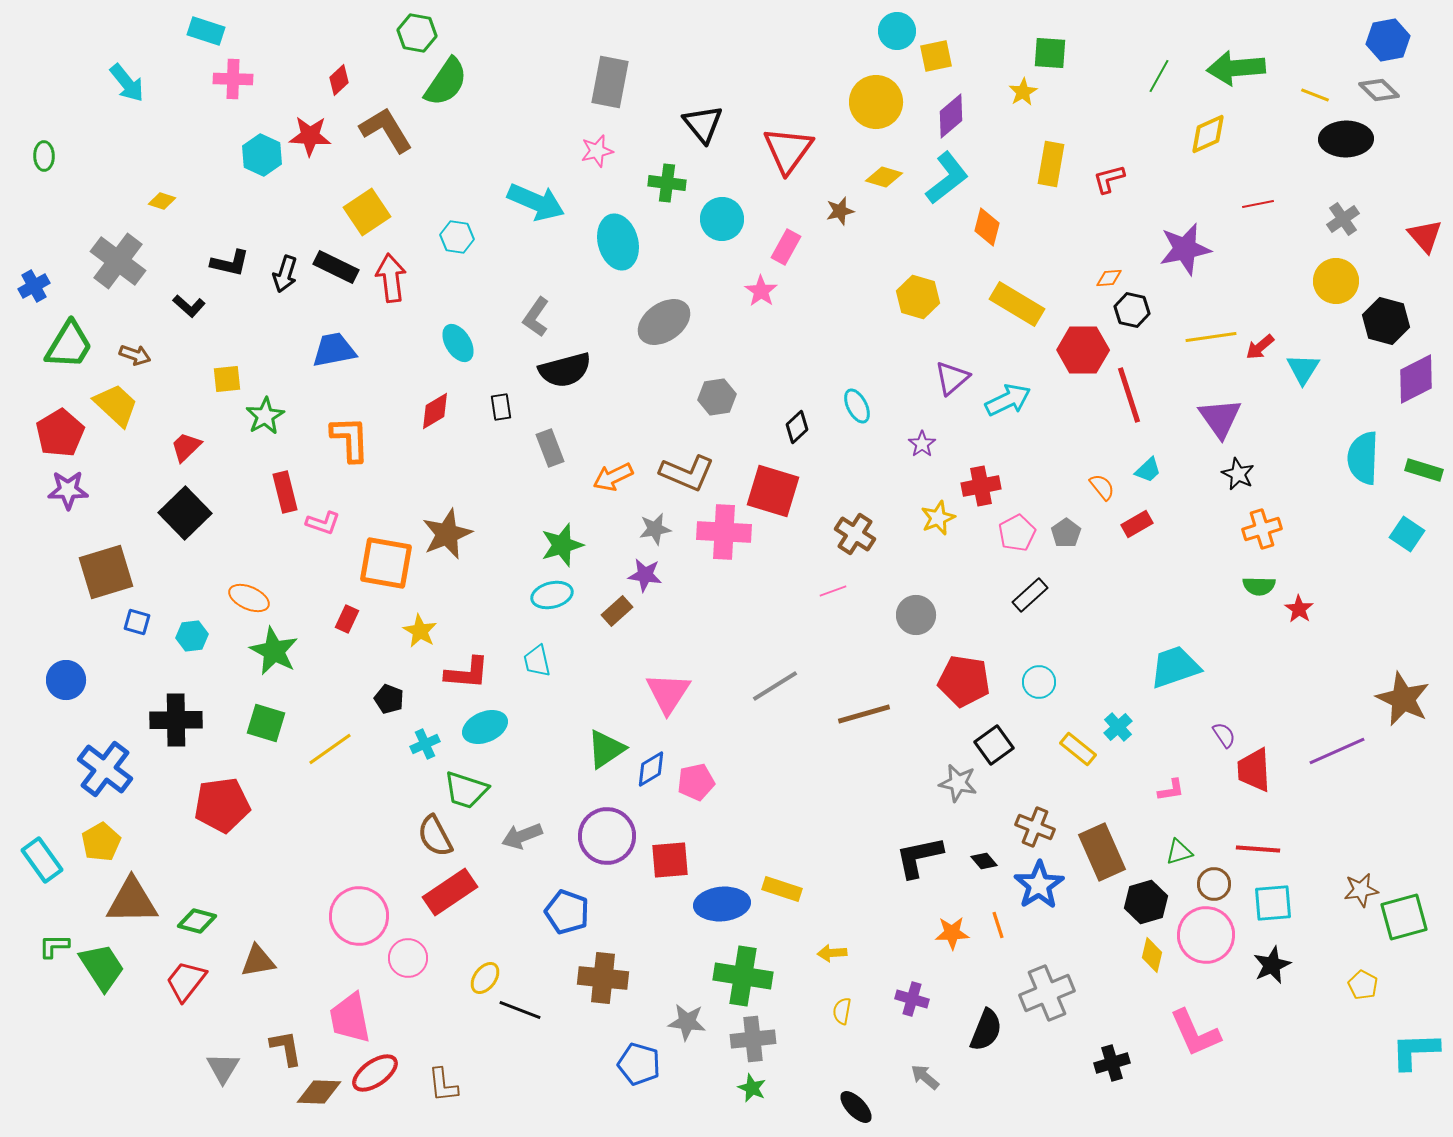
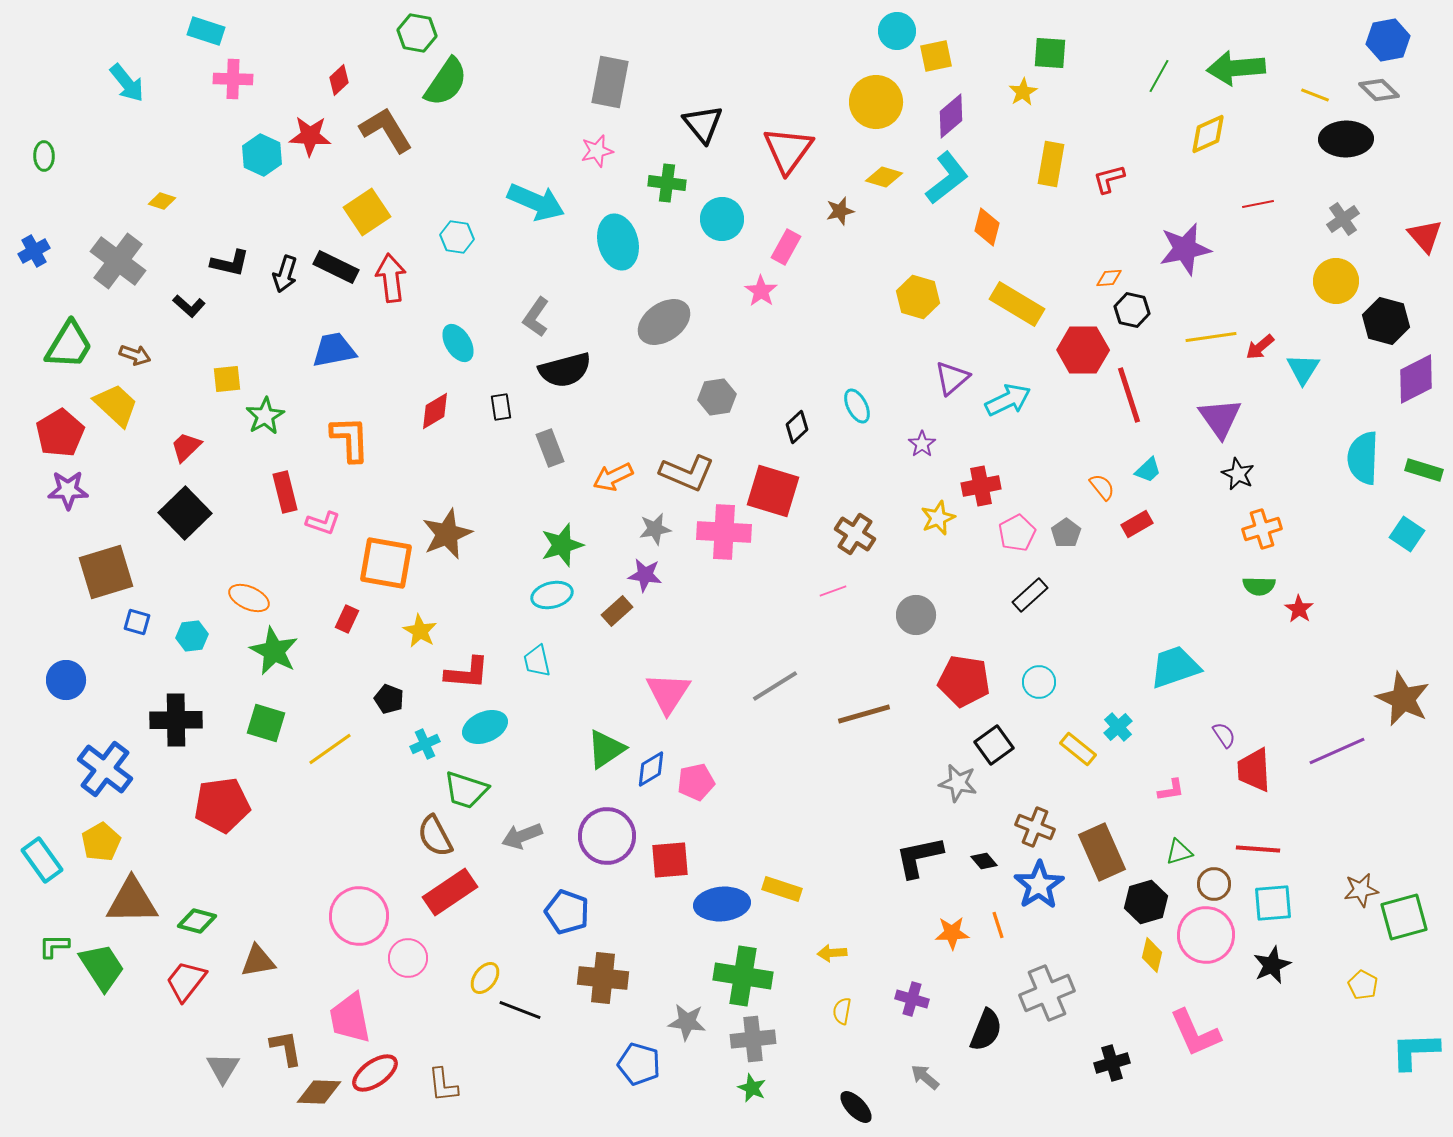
blue cross at (34, 286): moved 35 px up
